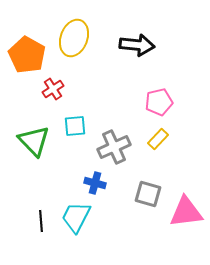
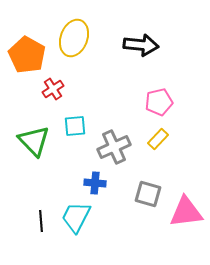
black arrow: moved 4 px right
blue cross: rotated 10 degrees counterclockwise
